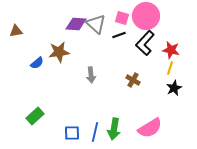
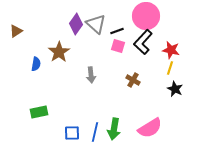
pink square: moved 4 px left, 28 px down
purple diamond: rotated 60 degrees counterclockwise
brown triangle: rotated 24 degrees counterclockwise
black line: moved 2 px left, 4 px up
black L-shape: moved 2 px left, 1 px up
brown star: rotated 25 degrees counterclockwise
blue semicircle: moved 1 px left, 1 px down; rotated 40 degrees counterclockwise
black star: moved 1 px right, 1 px down; rotated 21 degrees counterclockwise
green rectangle: moved 4 px right, 4 px up; rotated 30 degrees clockwise
